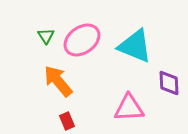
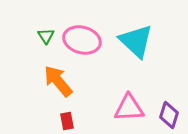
pink ellipse: rotated 51 degrees clockwise
cyan triangle: moved 1 px right, 5 px up; rotated 21 degrees clockwise
purple diamond: moved 32 px down; rotated 20 degrees clockwise
red rectangle: rotated 12 degrees clockwise
